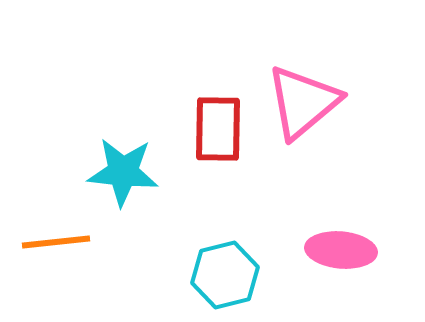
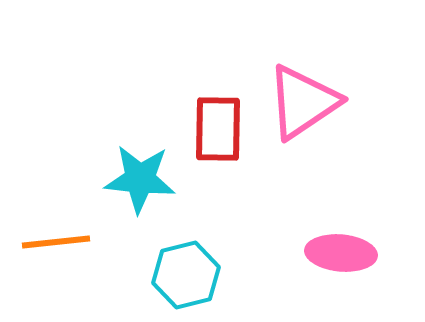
pink triangle: rotated 6 degrees clockwise
cyan star: moved 17 px right, 7 px down
pink ellipse: moved 3 px down
cyan hexagon: moved 39 px left
